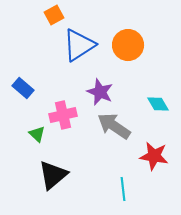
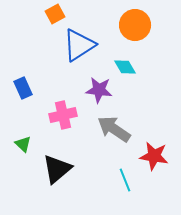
orange square: moved 1 px right, 1 px up
orange circle: moved 7 px right, 20 px up
blue rectangle: rotated 25 degrees clockwise
purple star: moved 1 px left, 2 px up; rotated 16 degrees counterclockwise
cyan diamond: moved 33 px left, 37 px up
gray arrow: moved 3 px down
green triangle: moved 14 px left, 10 px down
black triangle: moved 4 px right, 6 px up
cyan line: moved 2 px right, 9 px up; rotated 15 degrees counterclockwise
